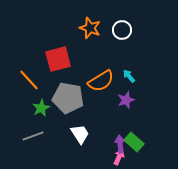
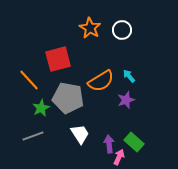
orange star: rotated 10 degrees clockwise
purple arrow: moved 11 px left
